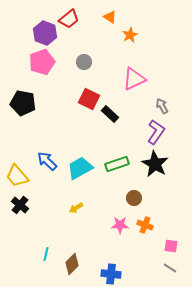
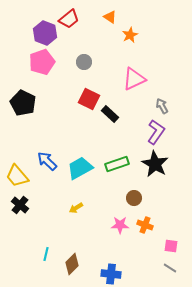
black pentagon: rotated 15 degrees clockwise
